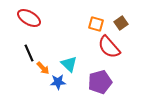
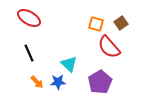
orange arrow: moved 6 px left, 14 px down
purple pentagon: rotated 15 degrees counterclockwise
